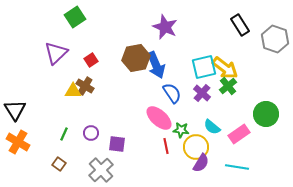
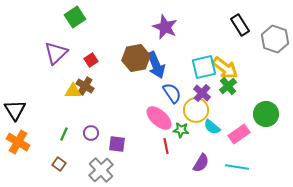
yellow circle: moved 37 px up
